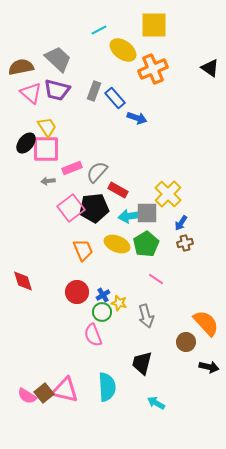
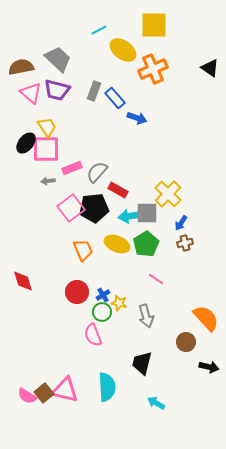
orange semicircle at (206, 323): moved 5 px up
